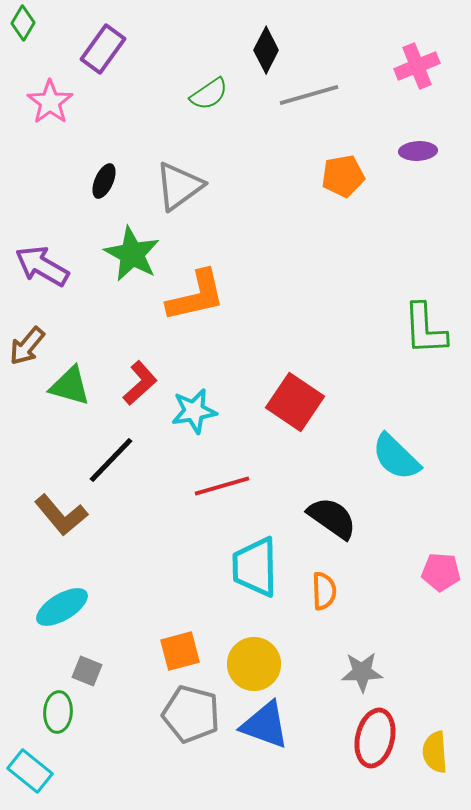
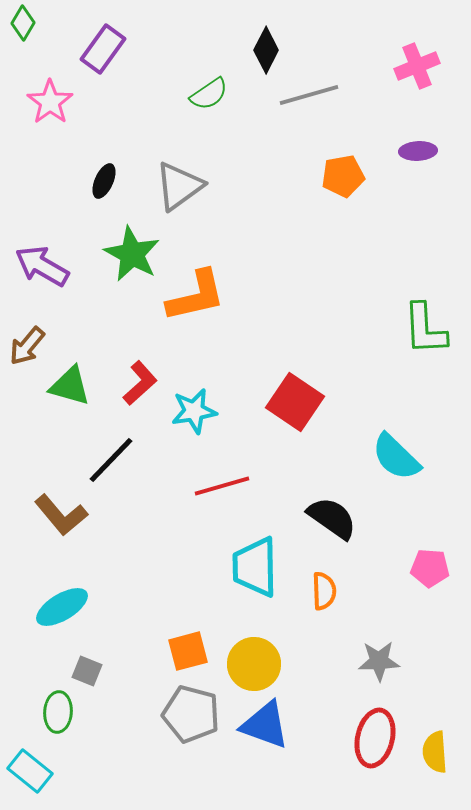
pink pentagon: moved 11 px left, 4 px up
orange square: moved 8 px right
gray star: moved 17 px right, 11 px up
